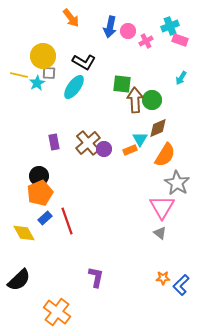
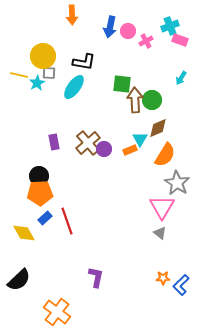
orange arrow: moved 1 px right, 3 px up; rotated 36 degrees clockwise
black L-shape: rotated 20 degrees counterclockwise
orange pentagon: rotated 20 degrees clockwise
